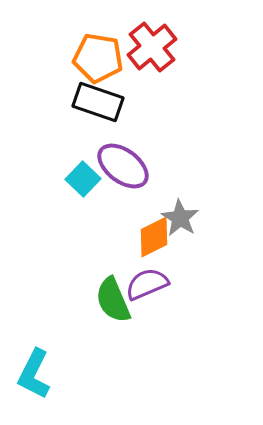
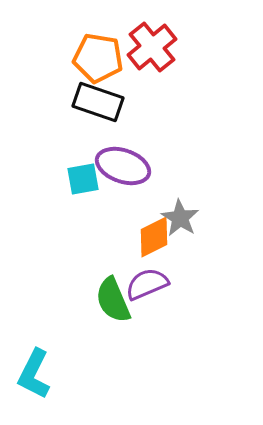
purple ellipse: rotated 18 degrees counterclockwise
cyan square: rotated 36 degrees clockwise
